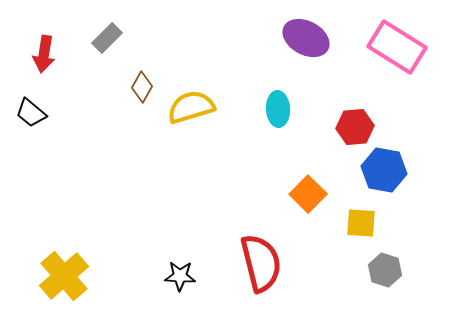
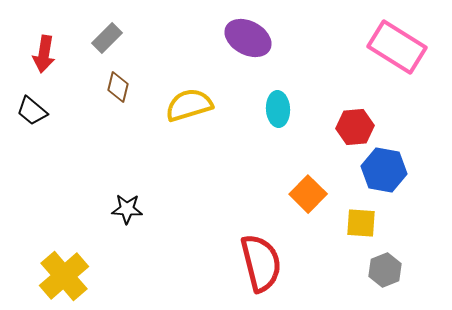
purple ellipse: moved 58 px left
brown diamond: moved 24 px left; rotated 16 degrees counterclockwise
yellow semicircle: moved 2 px left, 2 px up
black trapezoid: moved 1 px right, 2 px up
gray hexagon: rotated 20 degrees clockwise
black star: moved 53 px left, 67 px up
